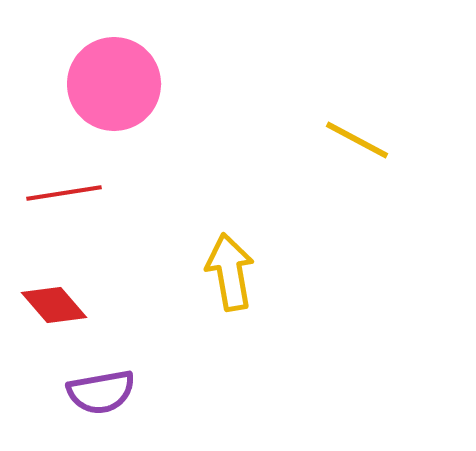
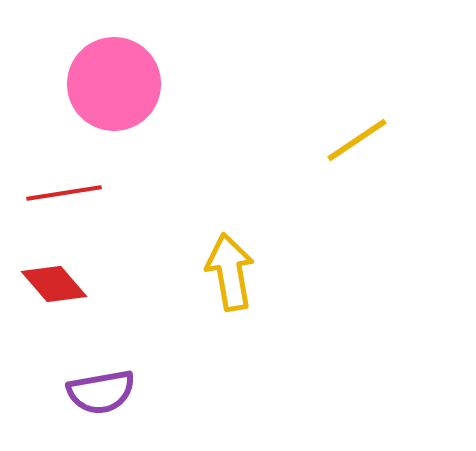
yellow line: rotated 62 degrees counterclockwise
red diamond: moved 21 px up
